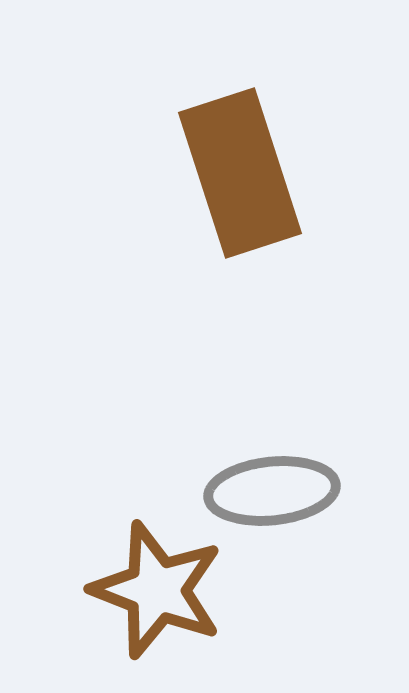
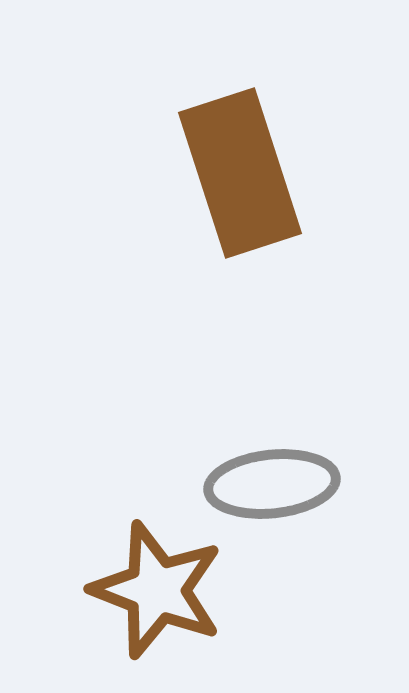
gray ellipse: moved 7 px up
